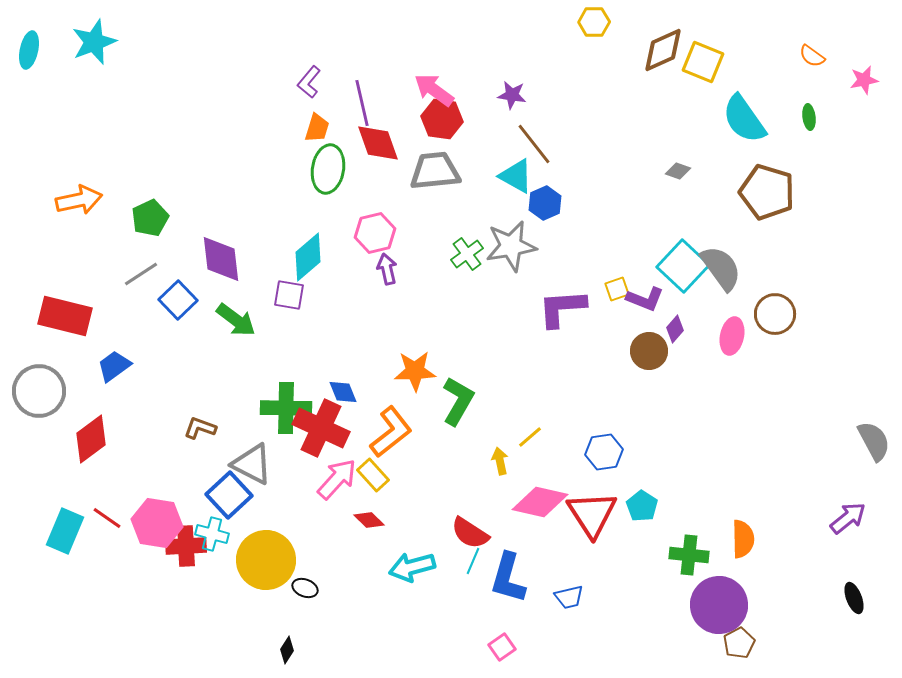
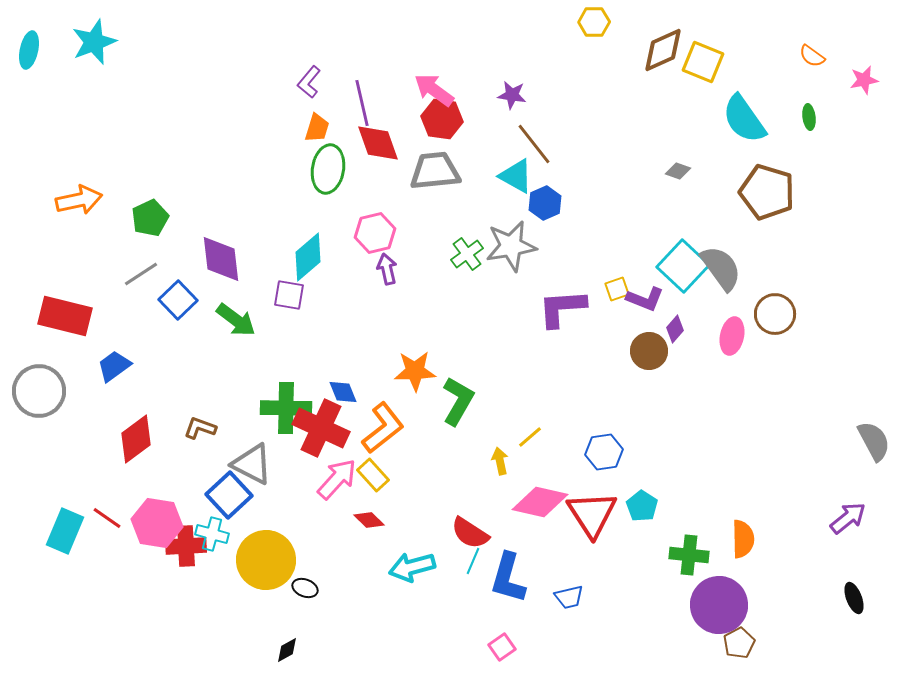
orange L-shape at (391, 432): moved 8 px left, 4 px up
red diamond at (91, 439): moved 45 px right
black diamond at (287, 650): rotated 28 degrees clockwise
